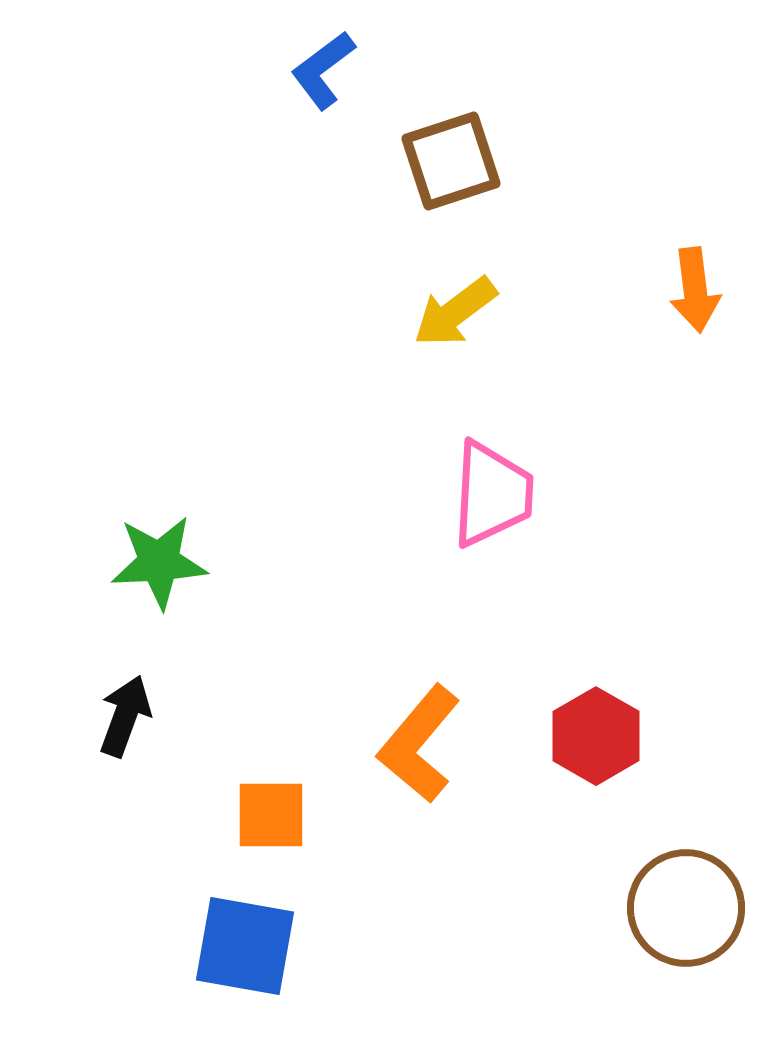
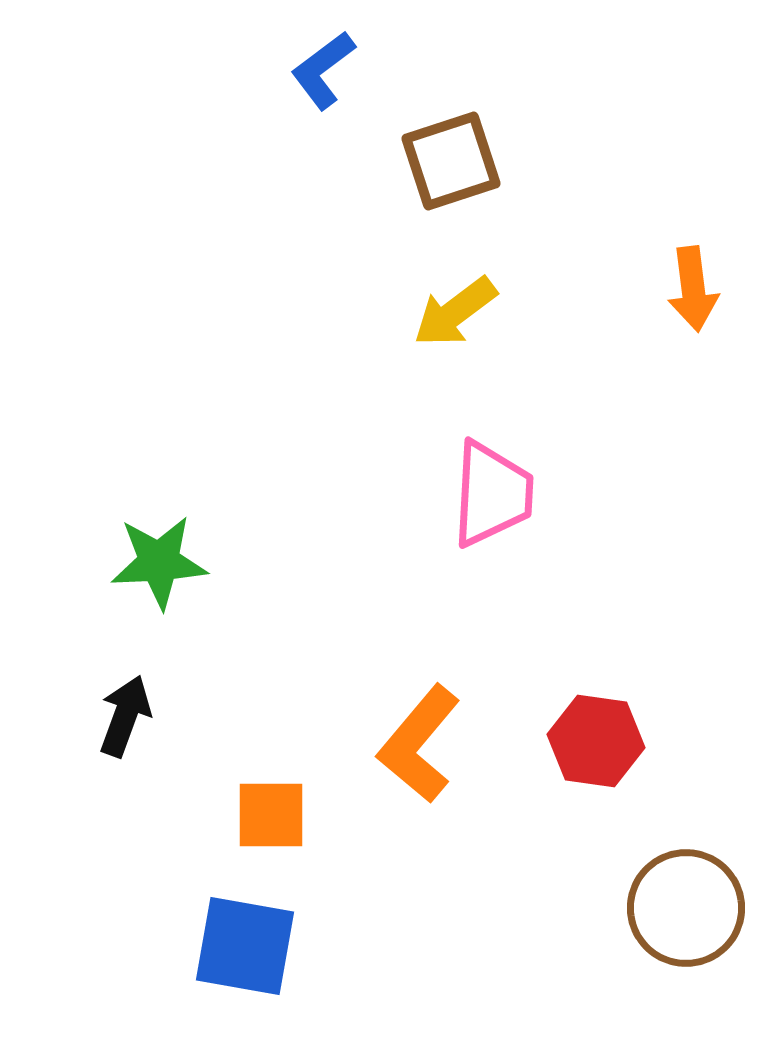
orange arrow: moved 2 px left, 1 px up
red hexagon: moved 5 px down; rotated 22 degrees counterclockwise
